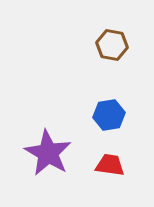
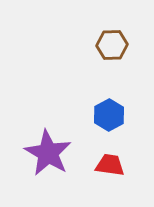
brown hexagon: rotated 12 degrees counterclockwise
blue hexagon: rotated 20 degrees counterclockwise
